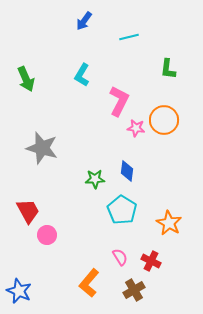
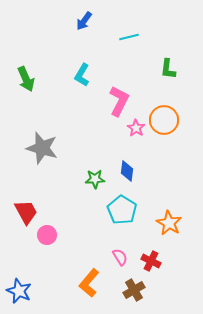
pink star: rotated 24 degrees clockwise
red trapezoid: moved 2 px left, 1 px down
